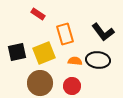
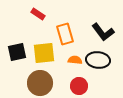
yellow square: rotated 15 degrees clockwise
orange semicircle: moved 1 px up
red circle: moved 7 px right
